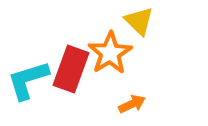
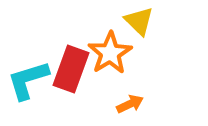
orange arrow: moved 2 px left
